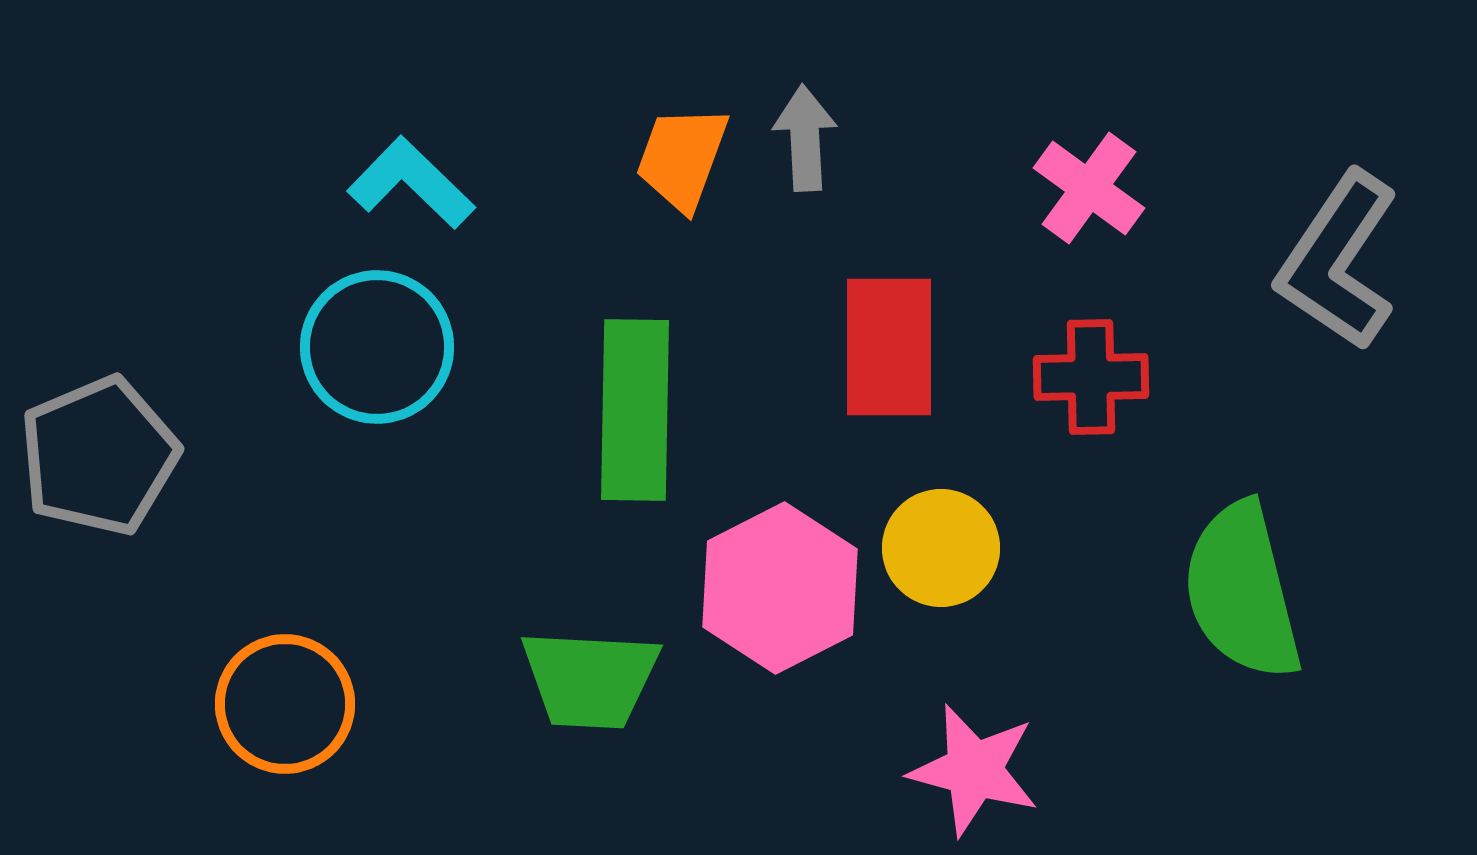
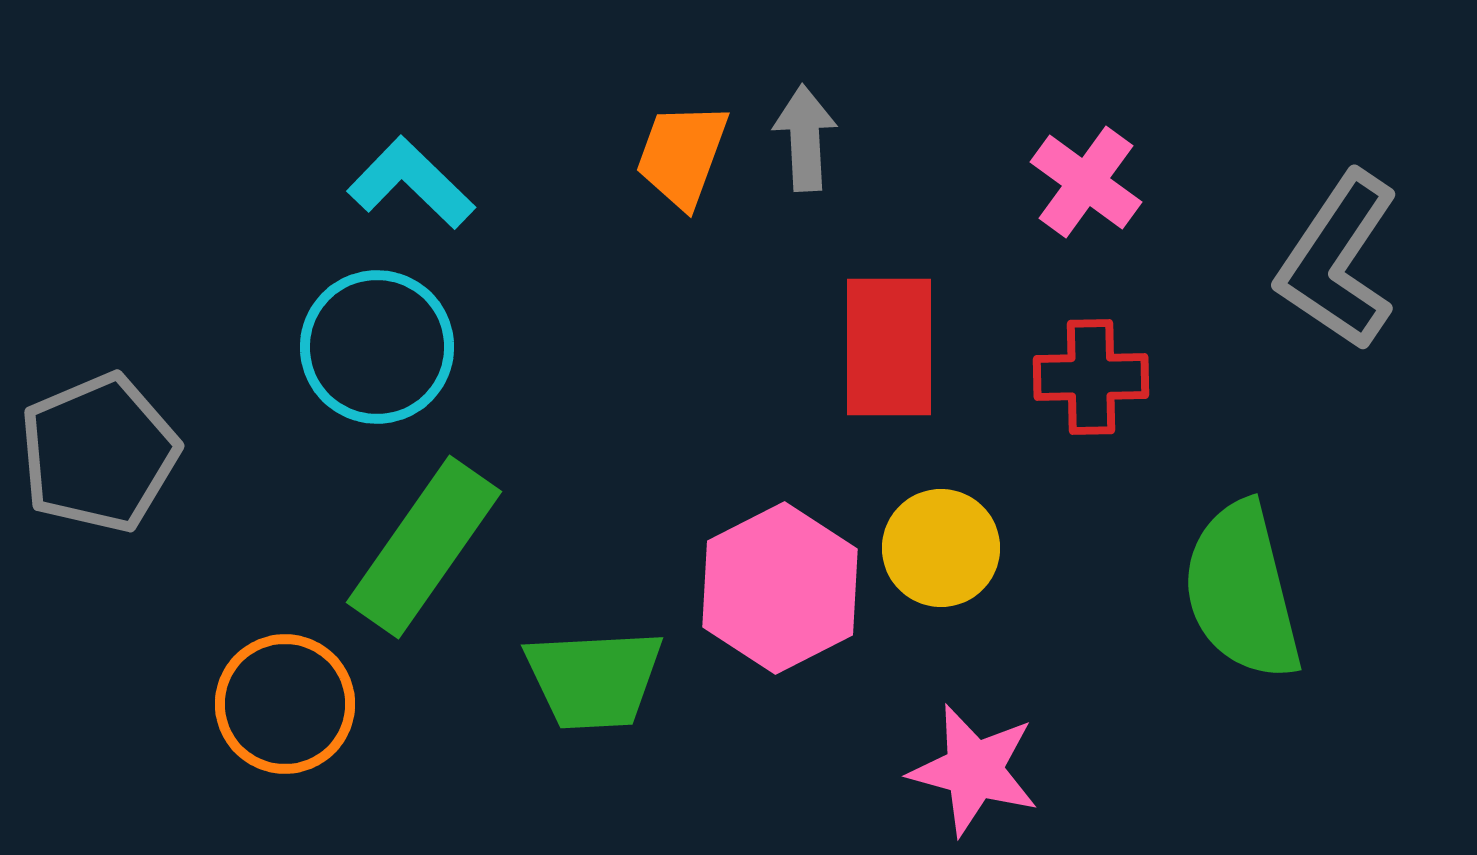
orange trapezoid: moved 3 px up
pink cross: moved 3 px left, 6 px up
green rectangle: moved 211 px left, 137 px down; rotated 34 degrees clockwise
gray pentagon: moved 3 px up
green trapezoid: moved 4 px right; rotated 6 degrees counterclockwise
